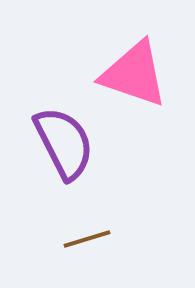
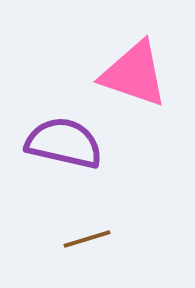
purple semicircle: rotated 50 degrees counterclockwise
